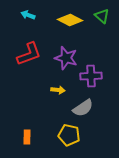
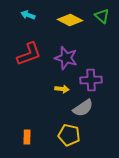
purple cross: moved 4 px down
yellow arrow: moved 4 px right, 1 px up
